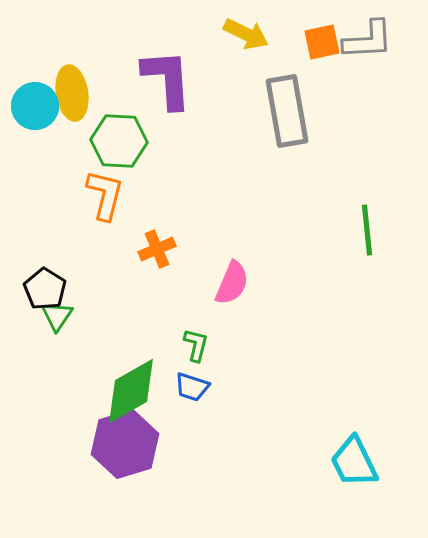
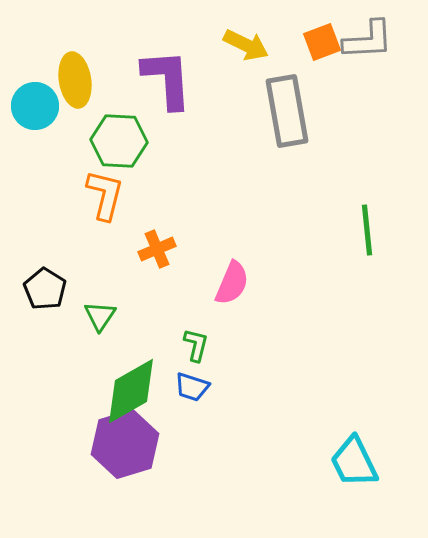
yellow arrow: moved 11 px down
orange square: rotated 9 degrees counterclockwise
yellow ellipse: moved 3 px right, 13 px up
green triangle: moved 43 px right
